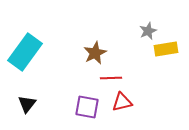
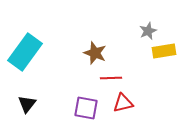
yellow rectangle: moved 2 px left, 2 px down
brown star: rotated 25 degrees counterclockwise
red triangle: moved 1 px right, 1 px down
purple square: moved 1 px left, 1 px down
